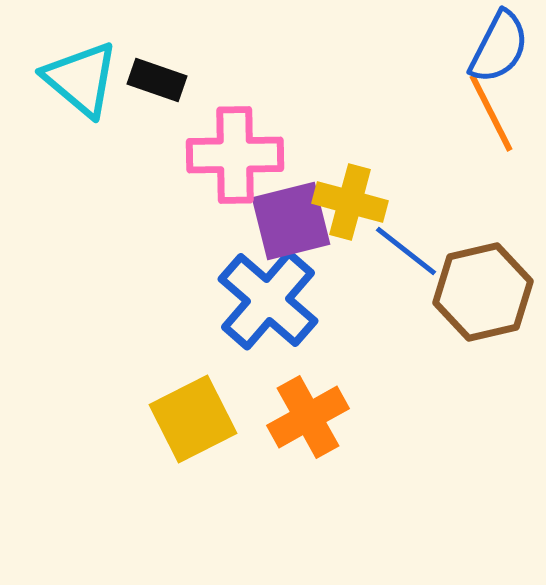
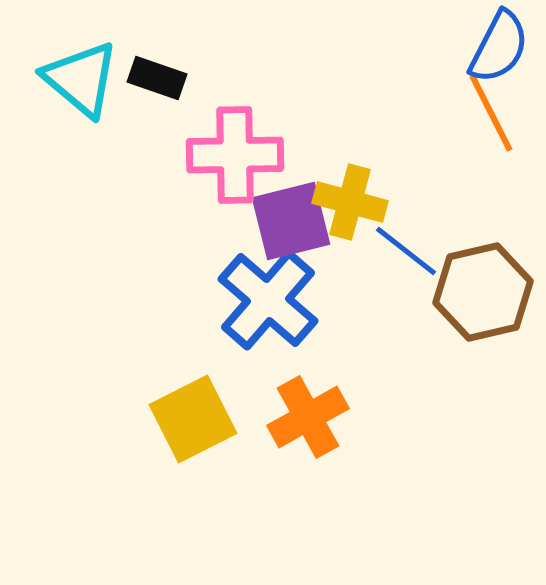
black rectangle: moved 2 px up
